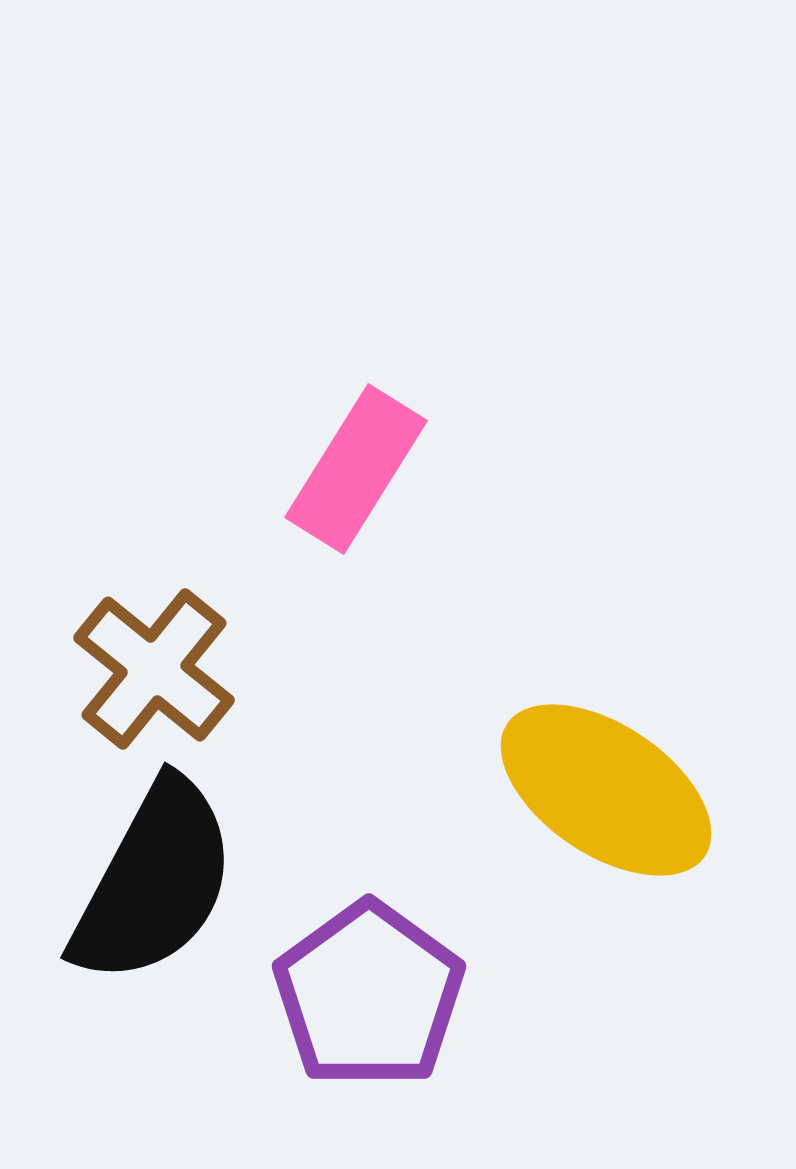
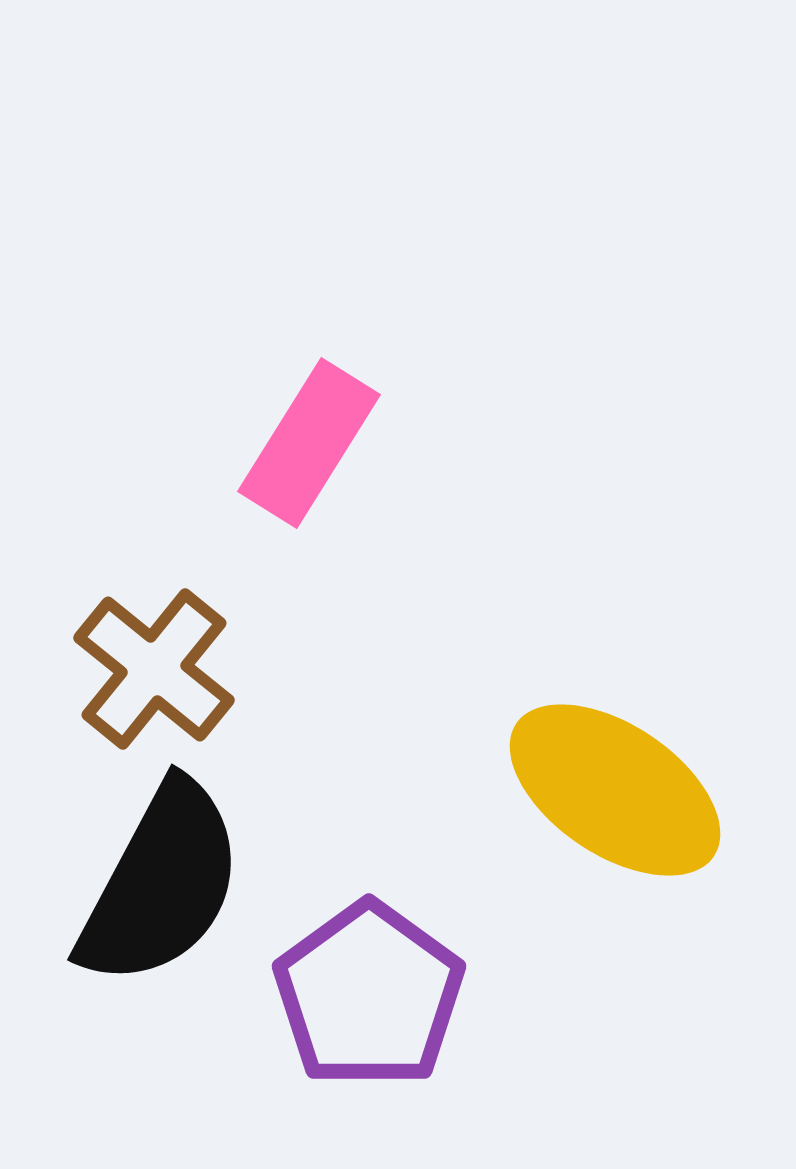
pink rectangle: moved 47 px left, 26 px up
yellow ellipse: moved 9 px right
black semicircle: moved 7 px right, 2 px down
